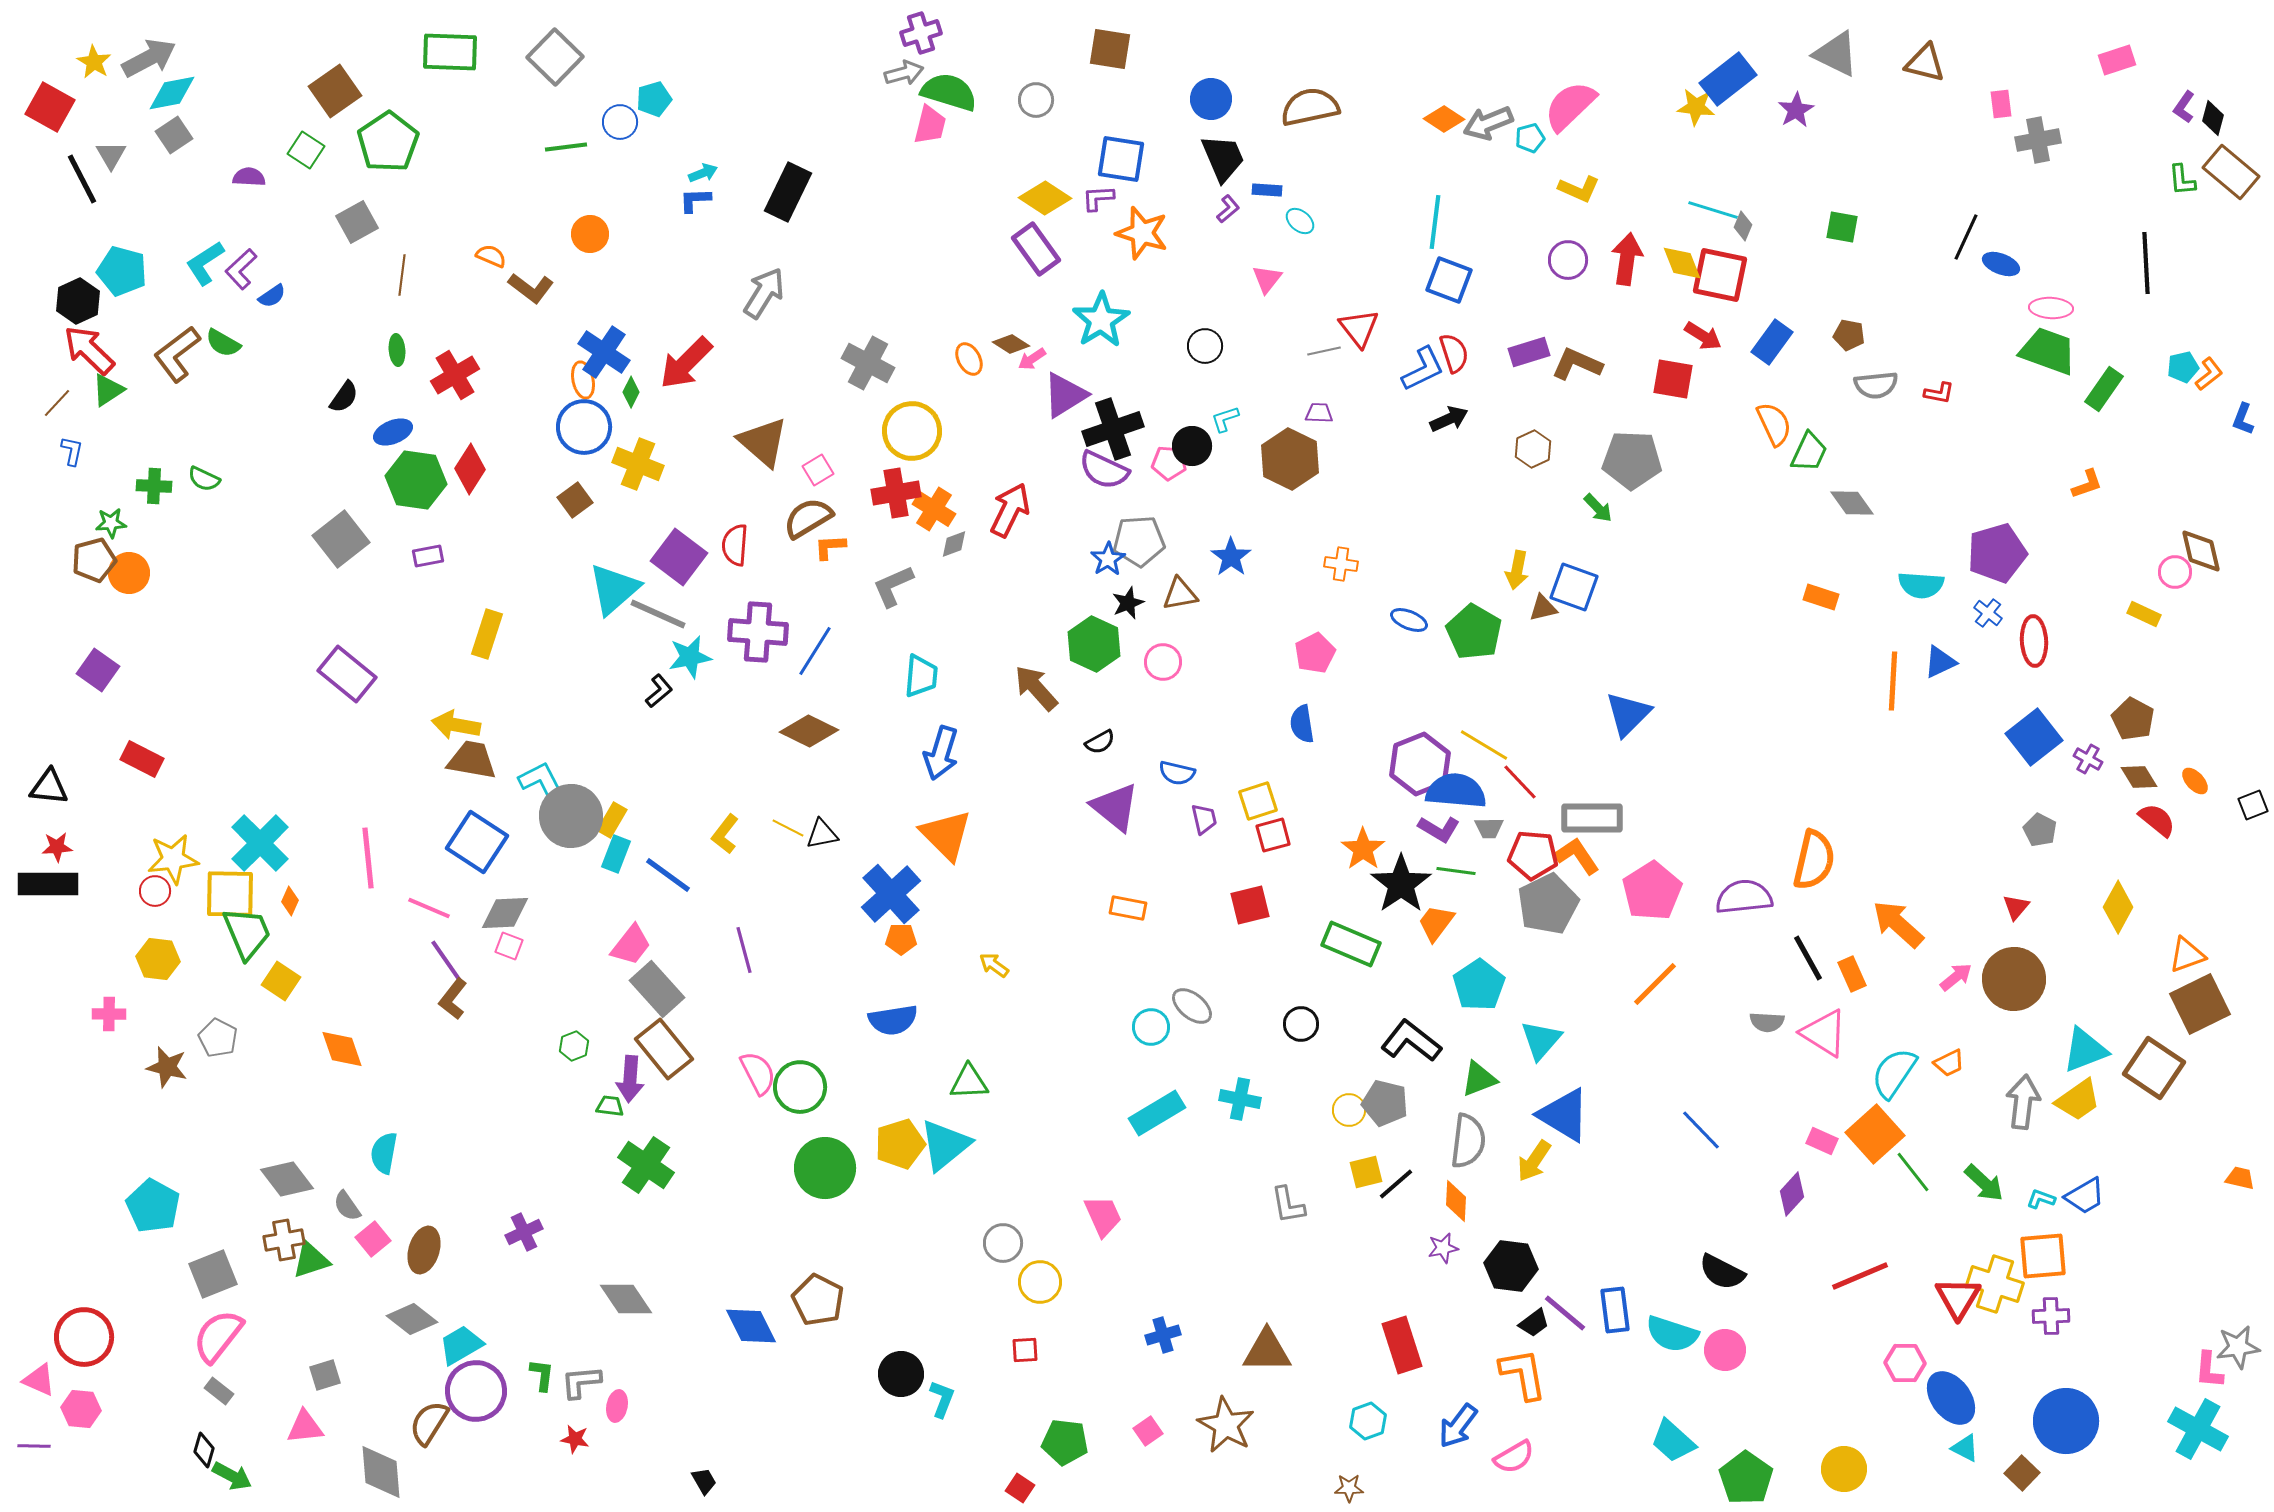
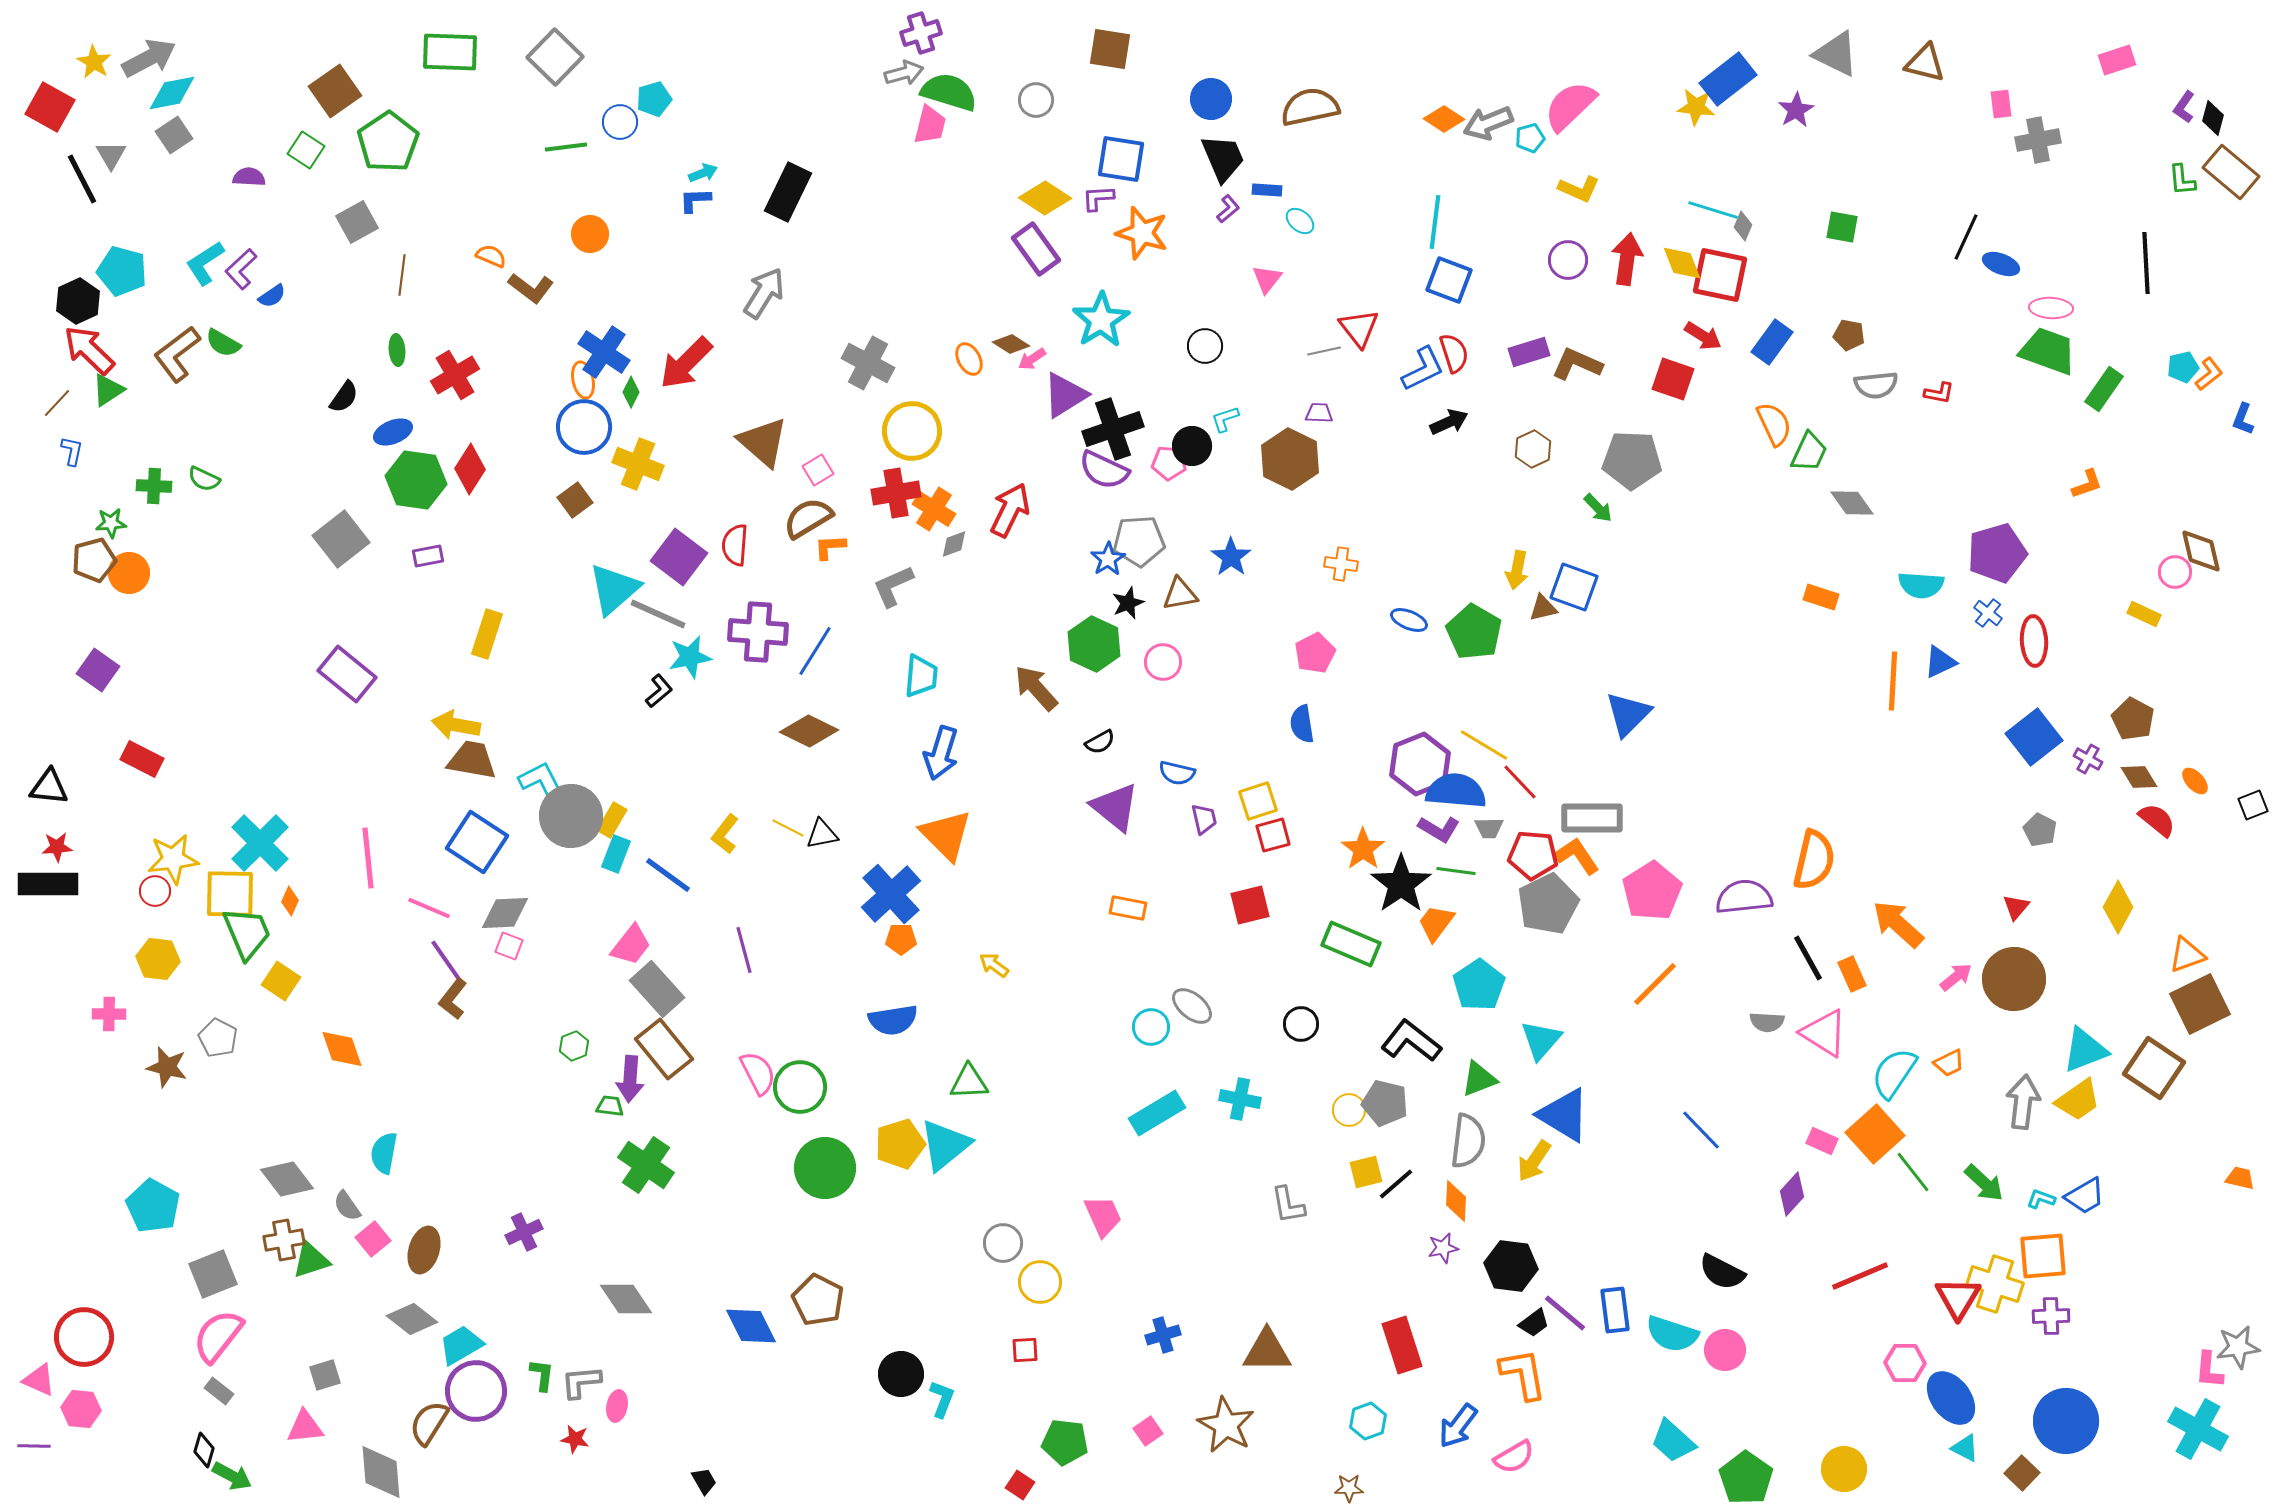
red square at (1673, 379): rotated 9 degrees clockwise
black arrow at (1449, 419): moved 3 px down
red square at (1020, 1488): moved 3 px up
